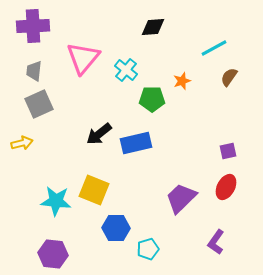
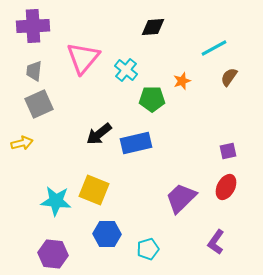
blue hexagon: moved 9 px left, 6 px down
